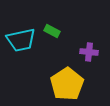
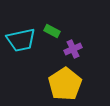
purple cross: moved 16 px left, 3 px up; rotated 30 degrees counterclockwise
yellow pentagon: moved 2 px left
